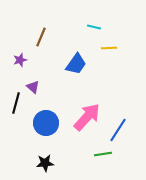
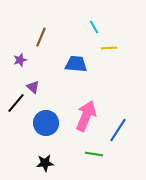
cyan line: rotated 48 degrees clockwise
blue trapezoid: rotated 120 degrees counterclockwise
black line: rotated 25 degrees clockwise
pink arrow: moved 1 px left, 1 px up; rotated 20 degrees counterclockwise
green line: moved 9 px left; rotated 18 degrees clockwise
